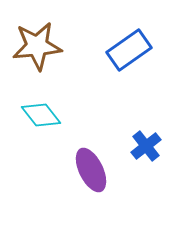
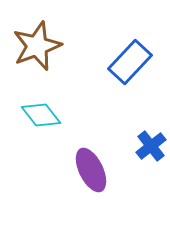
brown star: rotated 15 degrees counterclockwise
blue rectangle: moved 1 px right, 12 px down; rotated 12 degrees counterclockwise
blue cross: moved 5 px right
